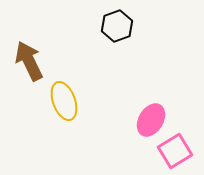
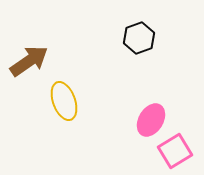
black hexagon: moved 22 px right, 12 px down
brown arrow: rotated 81 degrees clockwise
